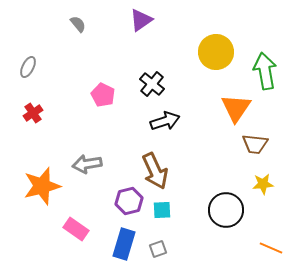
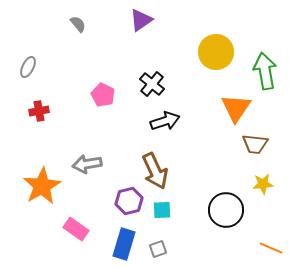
red cross: moved 6 px right, 2 px up; rotated 24 degrees clockwise
orange star: rotated 15 degrees counterclockwise
